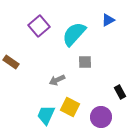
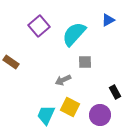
gray arrow: moved 6 px right
black rectangle: moved 5 px left
purple circle: moved 1 px left, 2 px up
